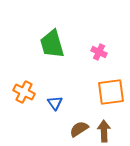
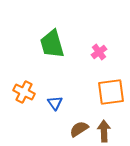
pink cross: rotated 28 degrees clockwise
